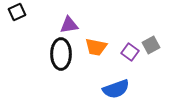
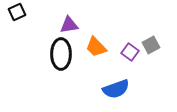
orange trapezoid: rotated 35 degrees clockwise
